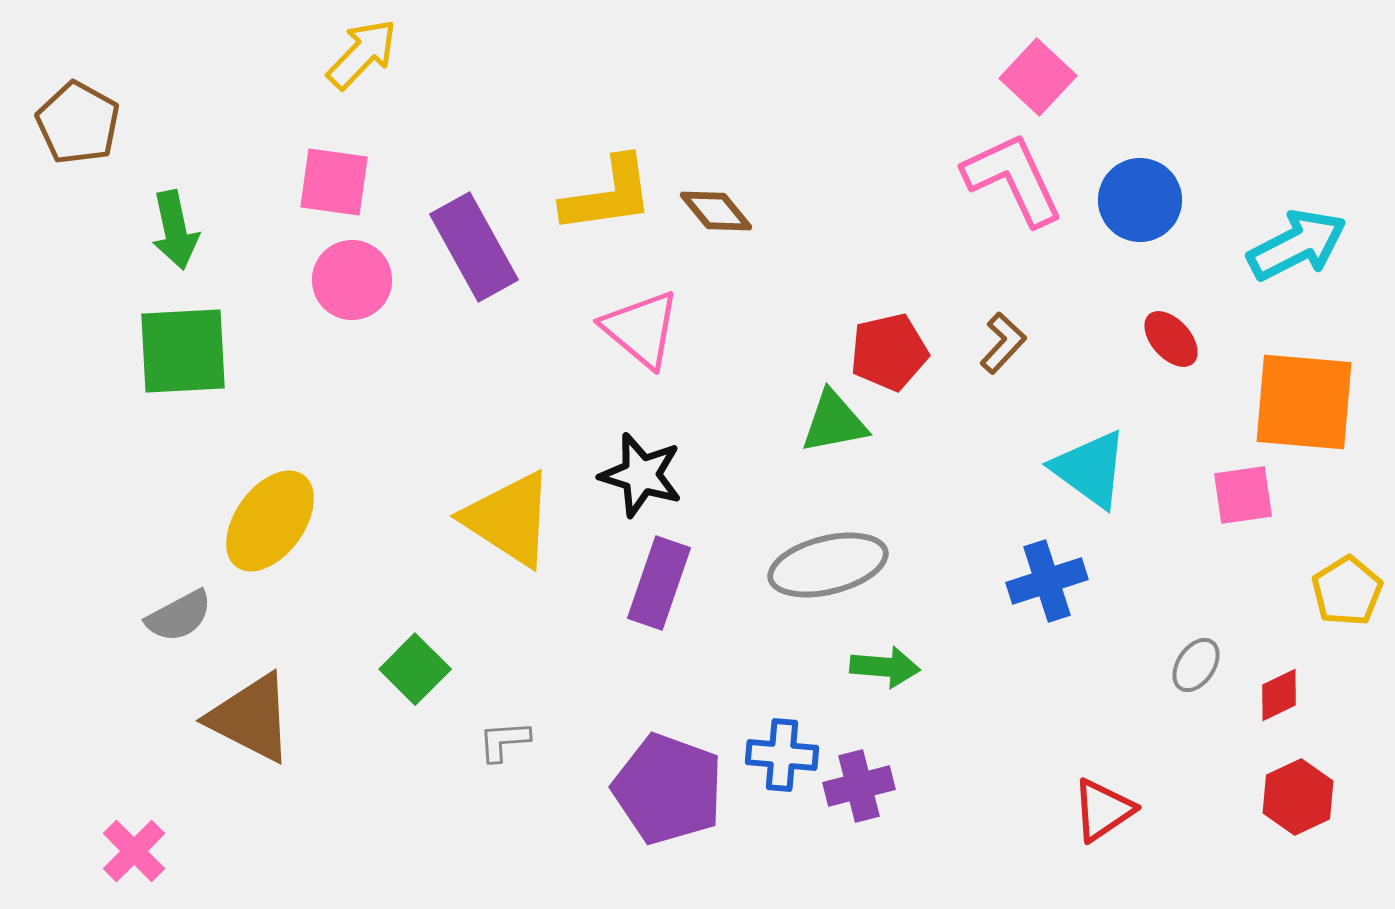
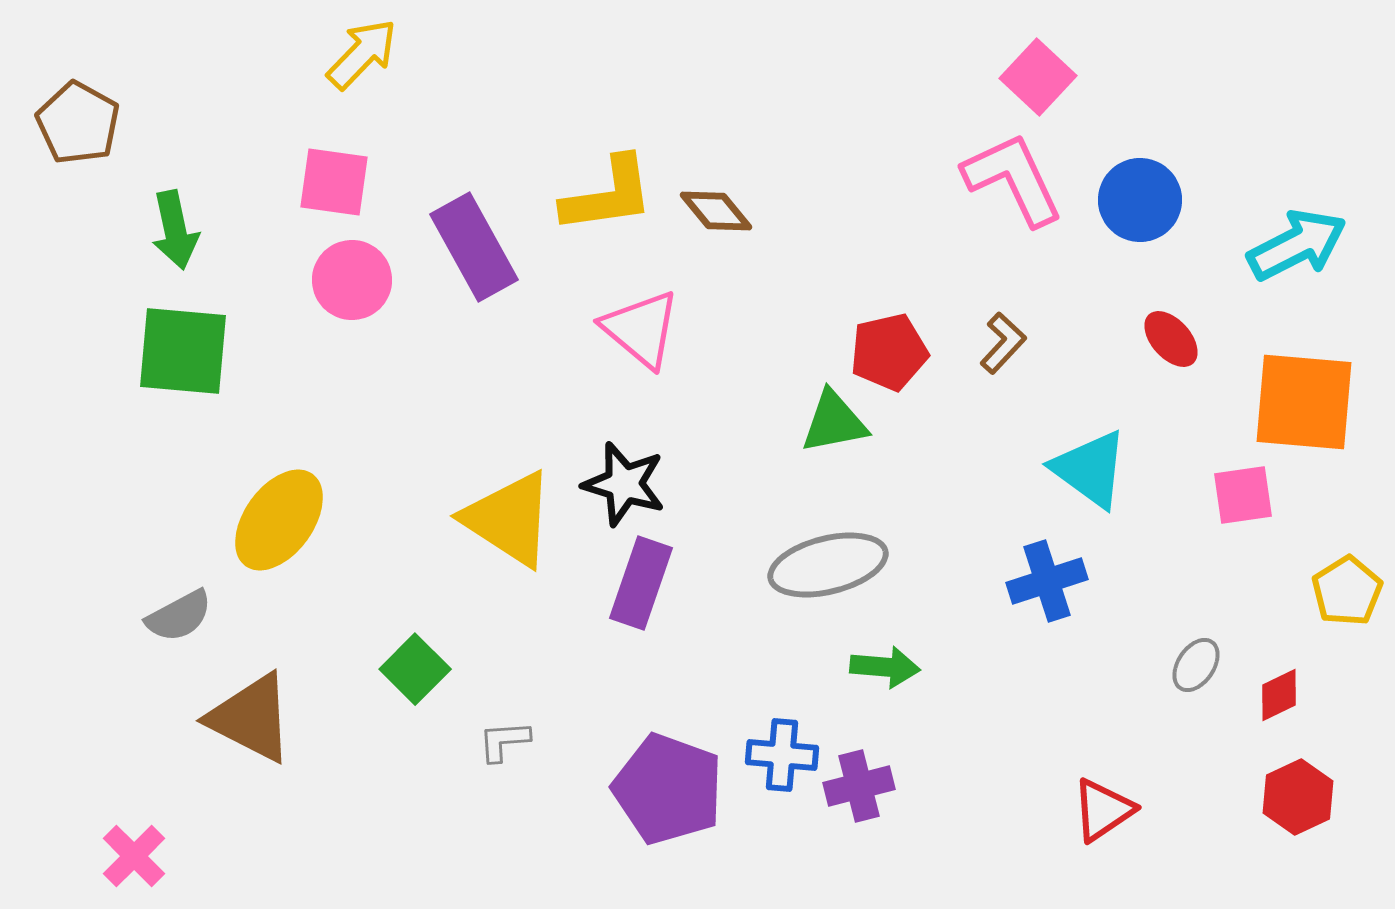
green square at (183, 351): rotated 8 degrees clockwise
black star at (641, 475): moved 17 px left, 9 px down
yellow ellipse at (270, 521): moved 9 px right, 1 px up
purple rectangle at (659, 583): moved 18 px left
pink cross at (134, 851): moved 5 px down
